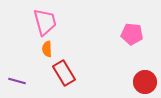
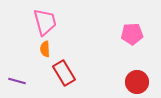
pink pentagon: rotated 10 degrees counterclockwise
orange semicircle: moved 2 px left
red circle: moved 8 px left
